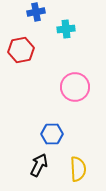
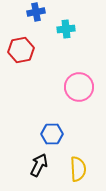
pink circle: moved 4 px right
